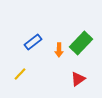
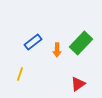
orange arrow: moved 2 px left
yellow line: rotated 24 degrees counterclockwise
red triangle: moved 5 px down
